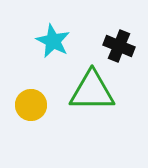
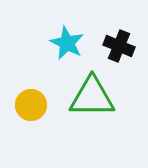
cyan star: moved 14 px right, 2 px down
green triangle: moved 6 px down
